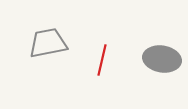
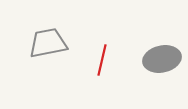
gray ellipse: rotated 21 degrees counterclockwise
